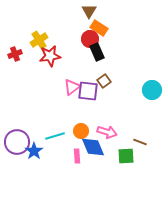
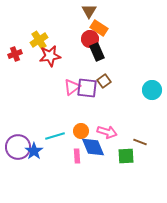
purple square: moved 1 px left, 3 px up
purple circle: moved 1 px right, 5 px down
